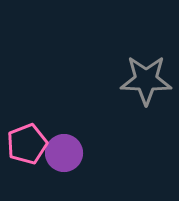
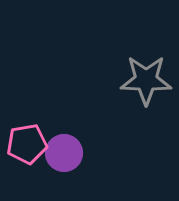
pink pentagon: rotated 12 degrees clockwise
